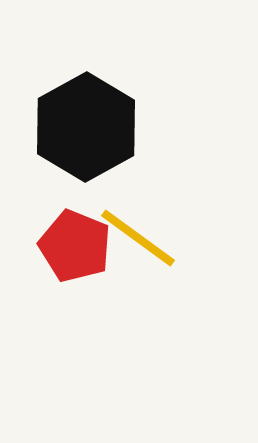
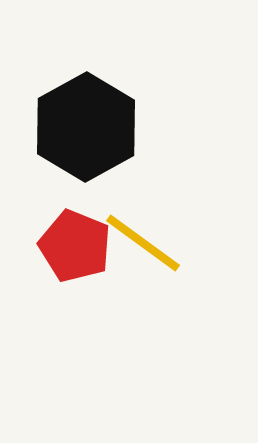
yellow line: moved 5 px right, 5 px down
